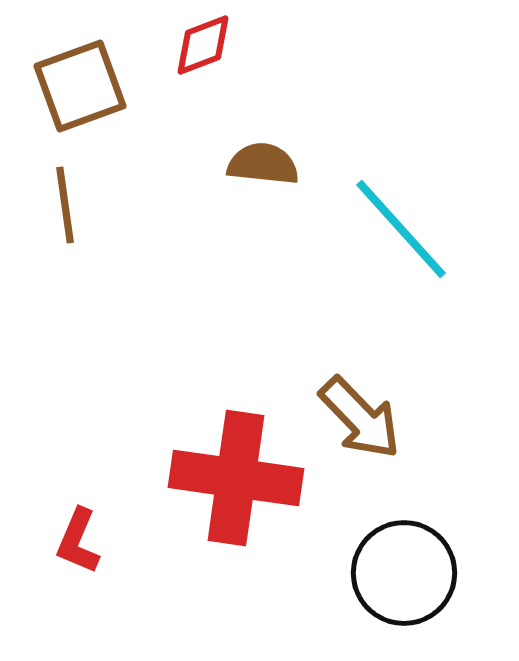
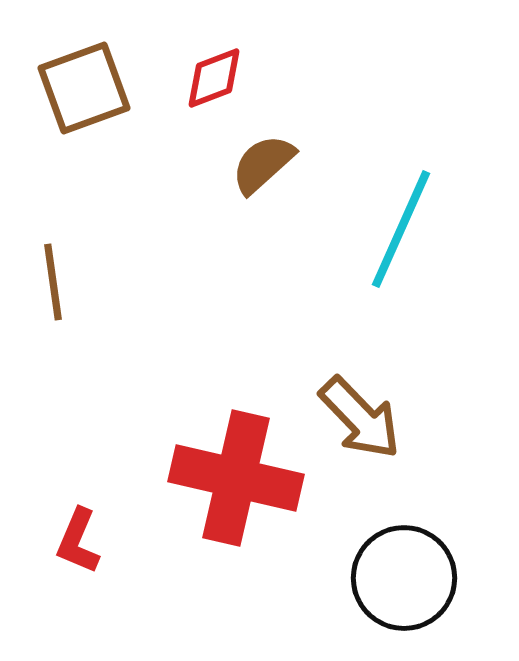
red diamond: moved 11 px right, 33 px down
brown square: moved 4 px right, 2 px down
brown semicircle: rotated 48 degrees counterclockwise
brown line: moved 12 px left, 77 px down
cyan line: rotated 66 degrees clockwise
red cross: rotated 5 degrees clockwise
black circle: moved 5 px down
